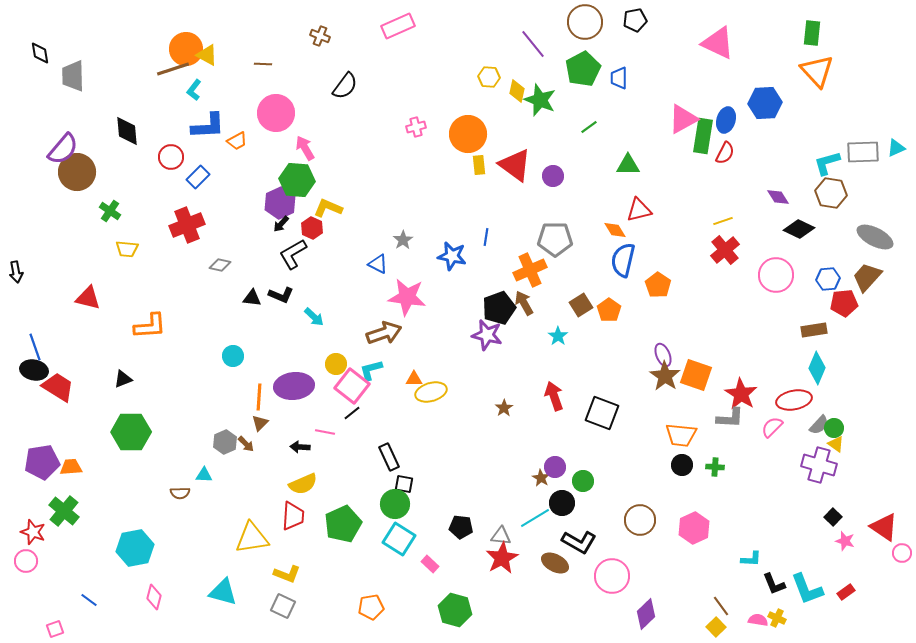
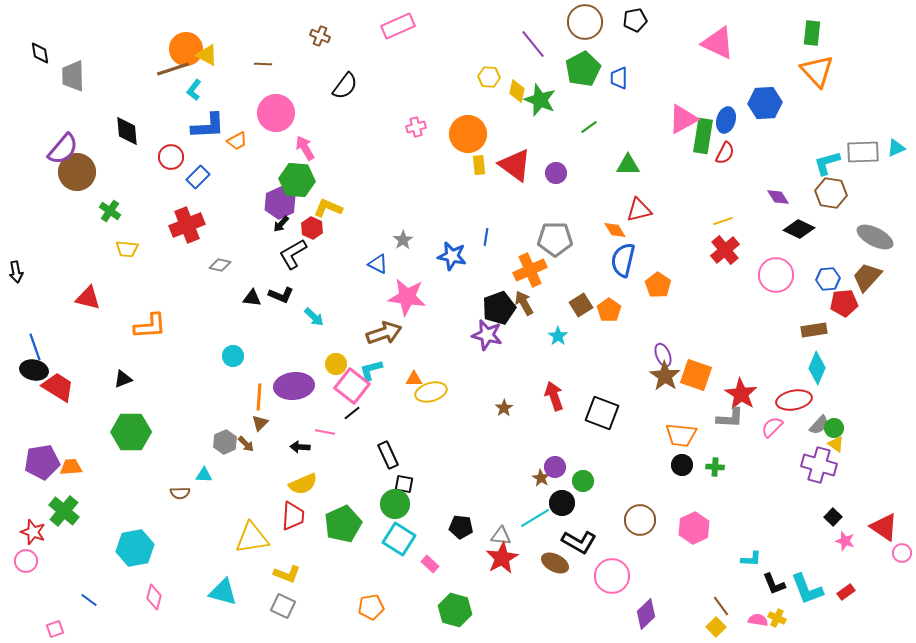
purple circle at (553, 176): moved 3 px right, 3 px up
black rectangle at (389, 457): moved 1 px left, 2 px up
